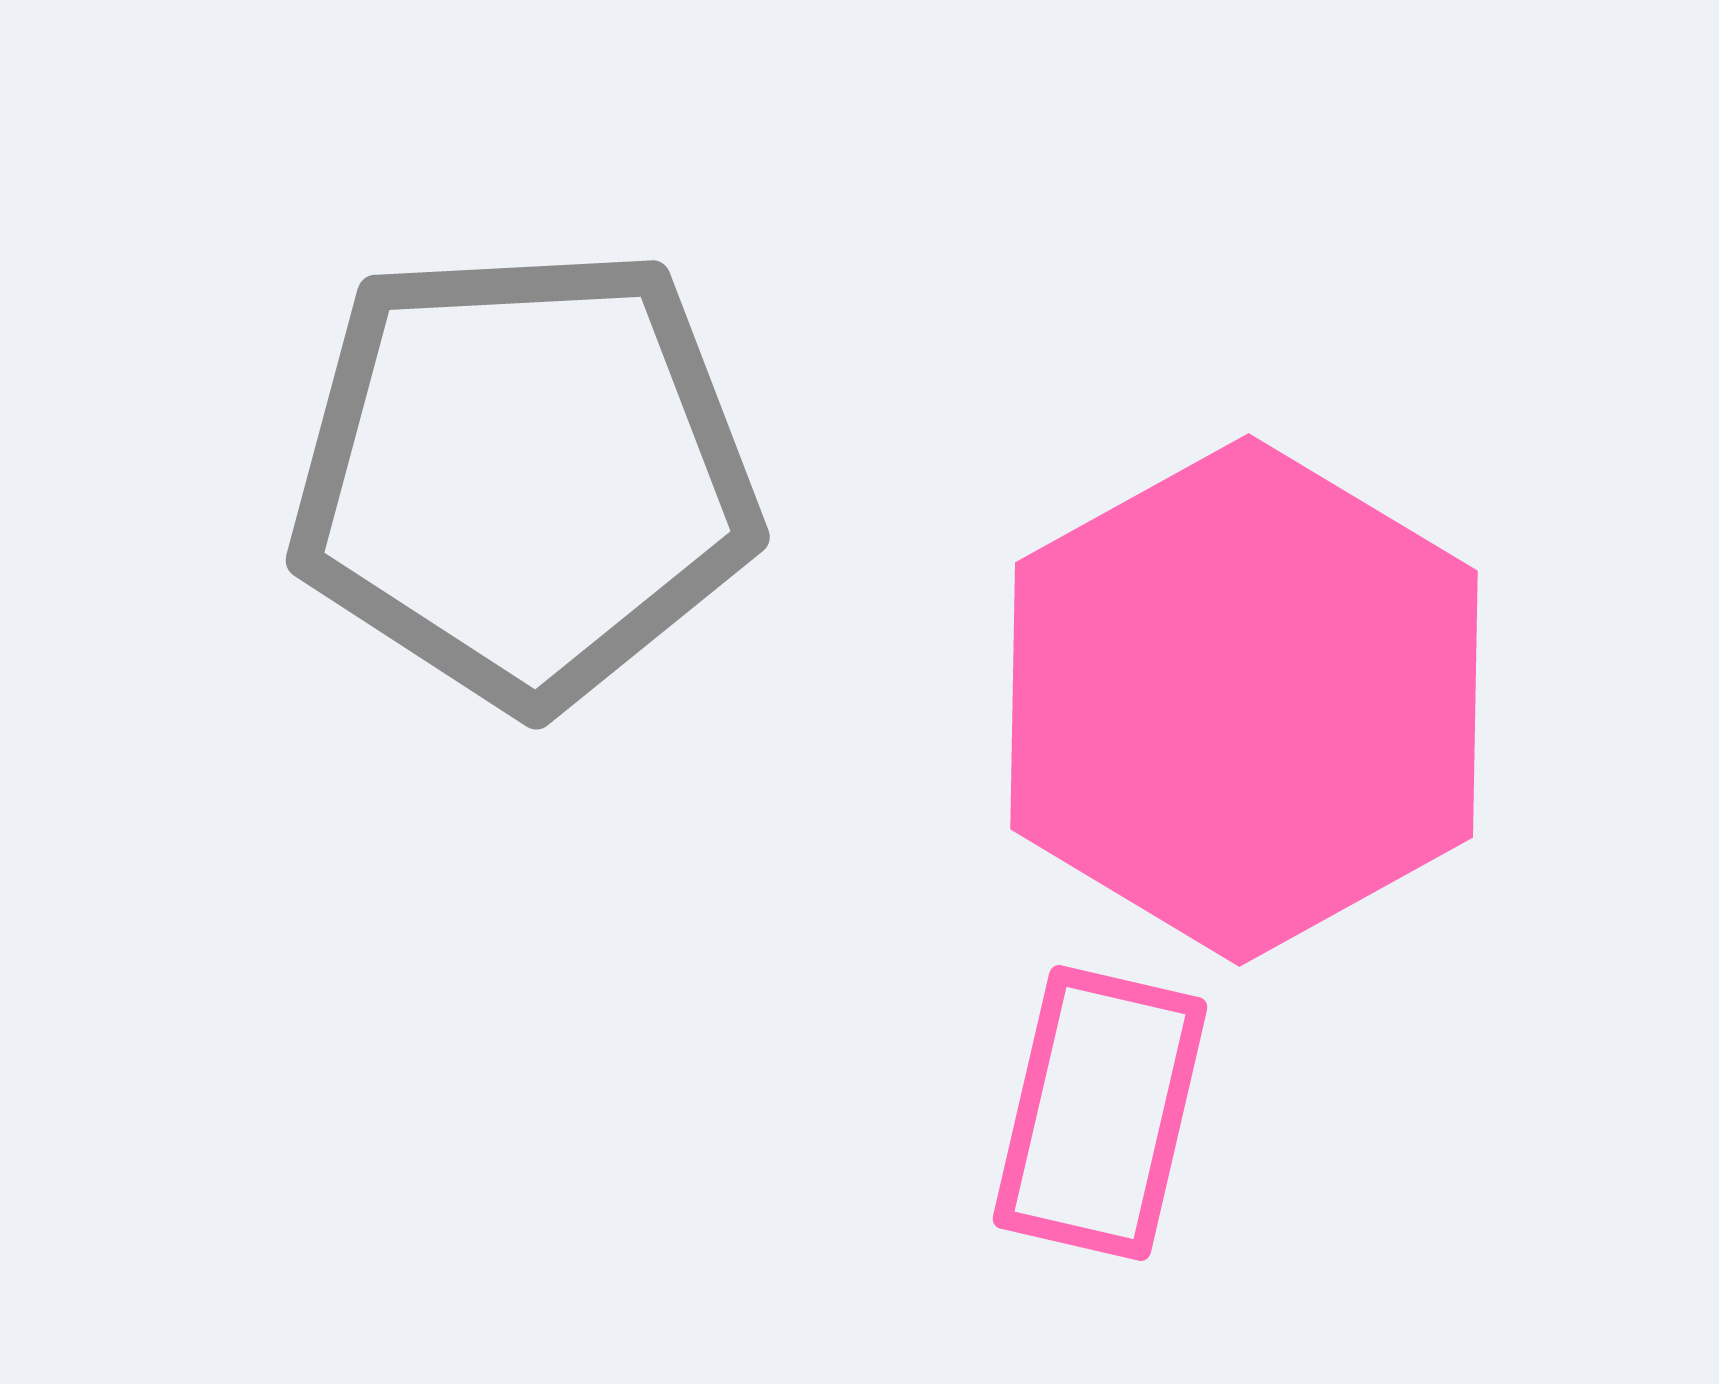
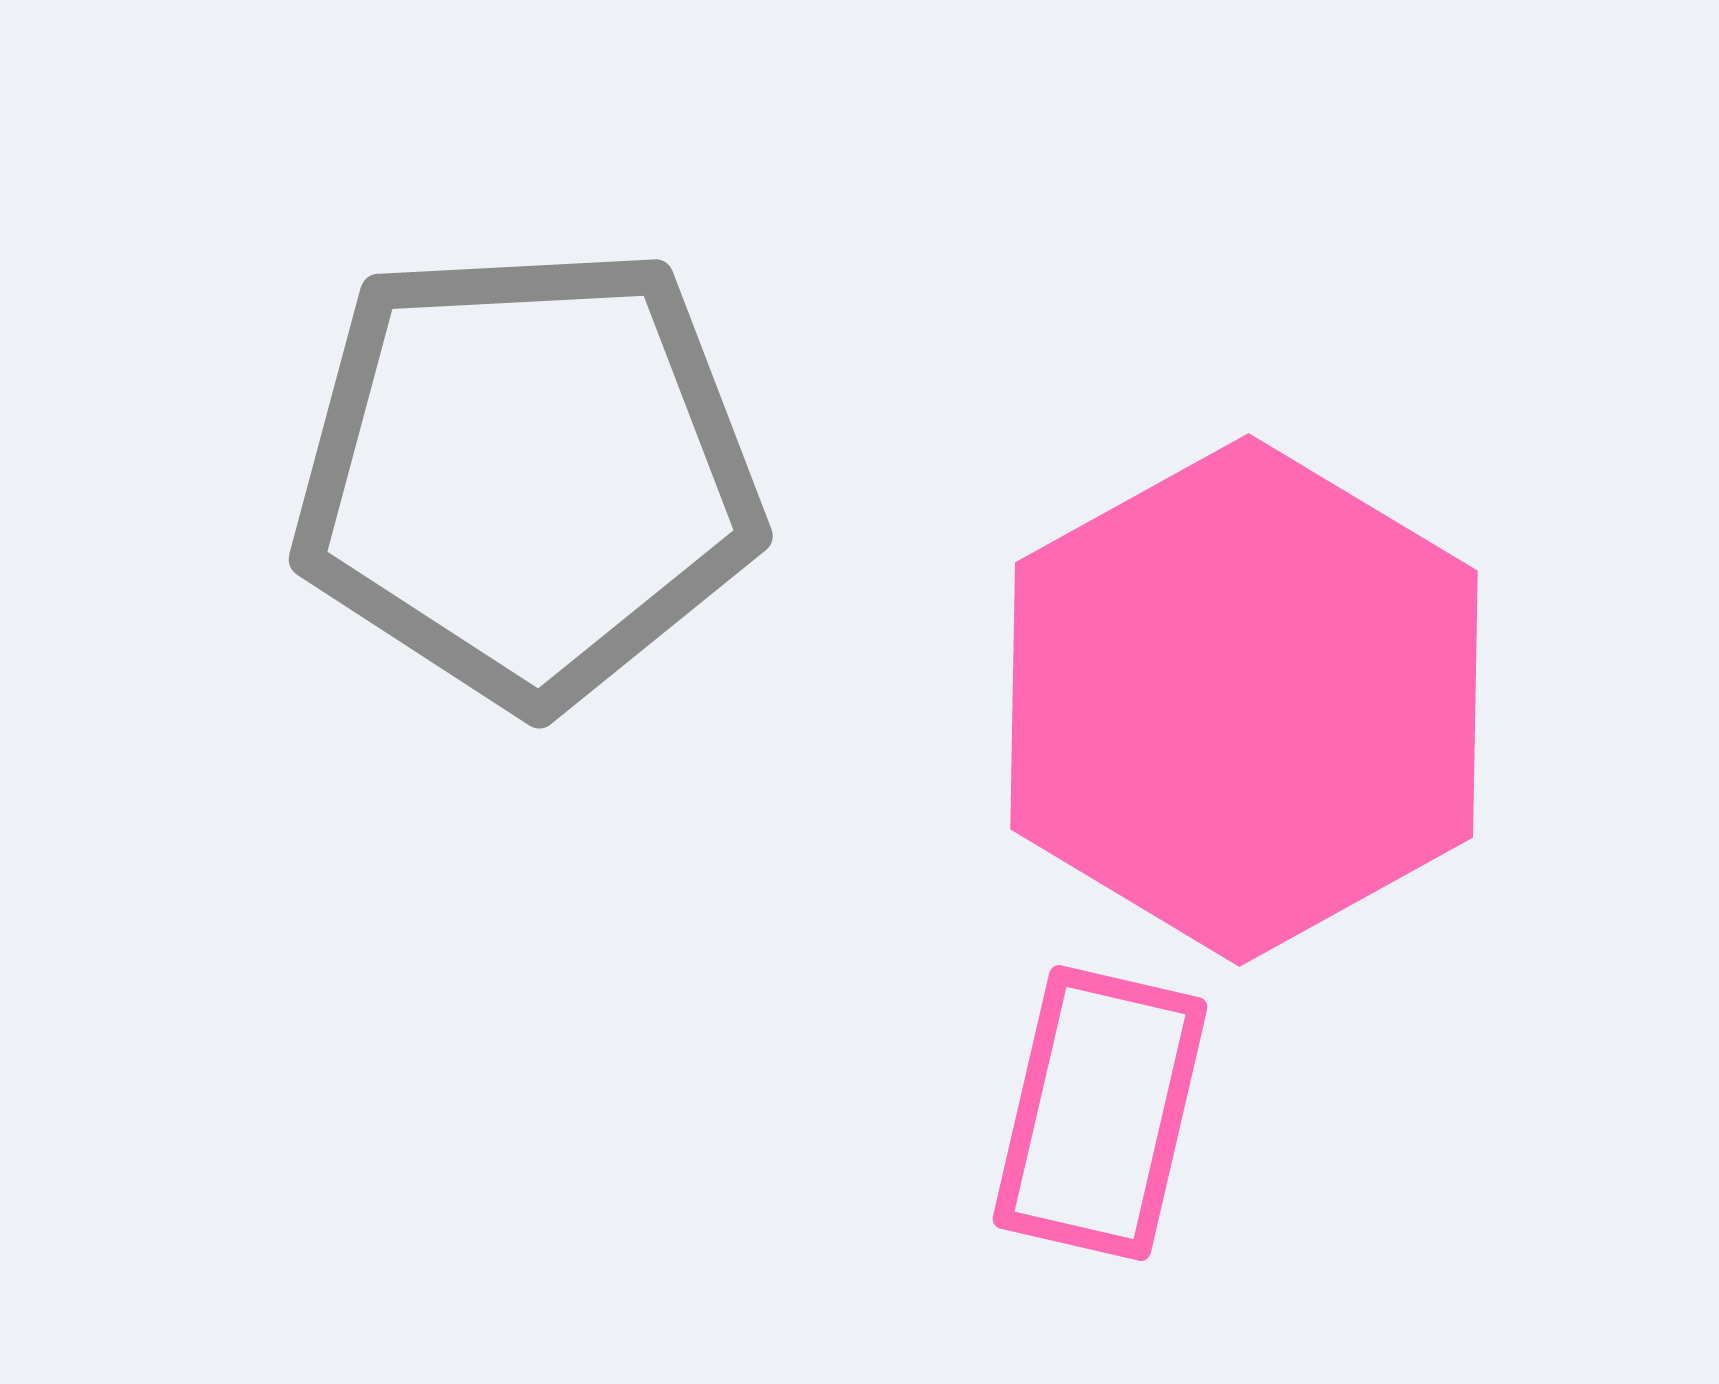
gray pentagon: moved 3 px right, 1 px up
